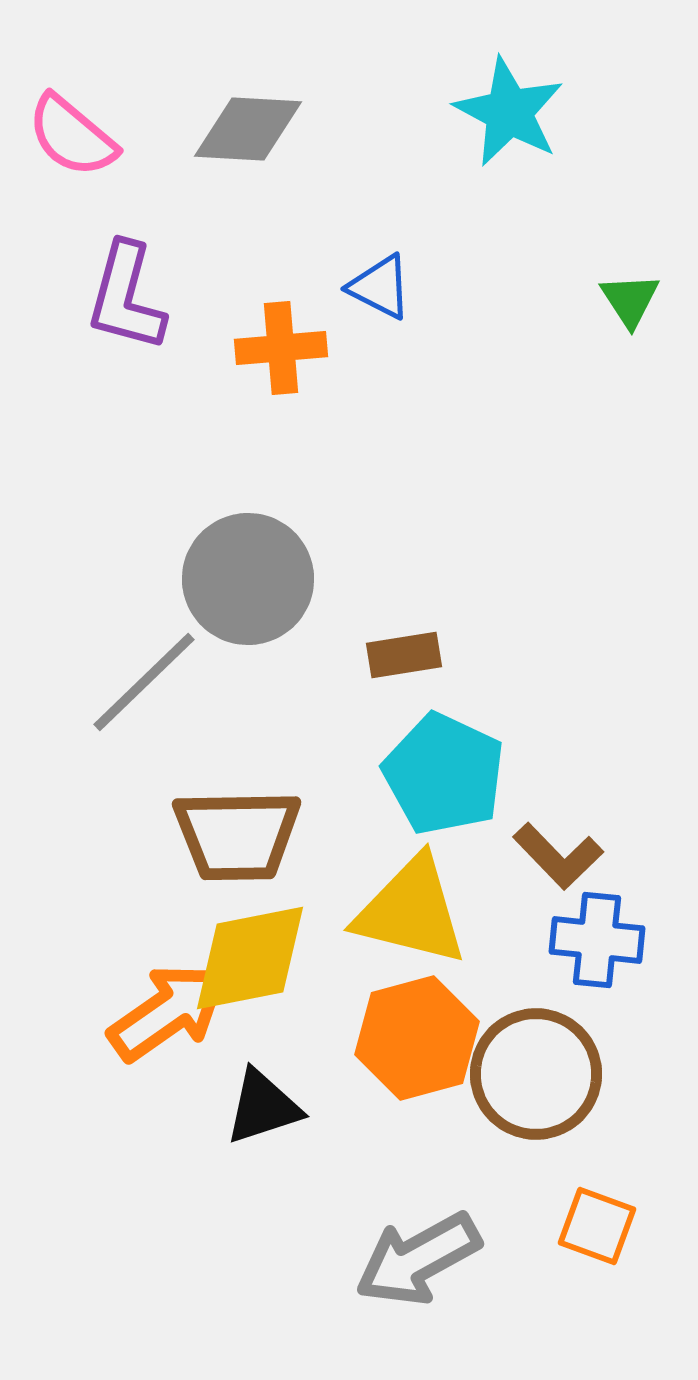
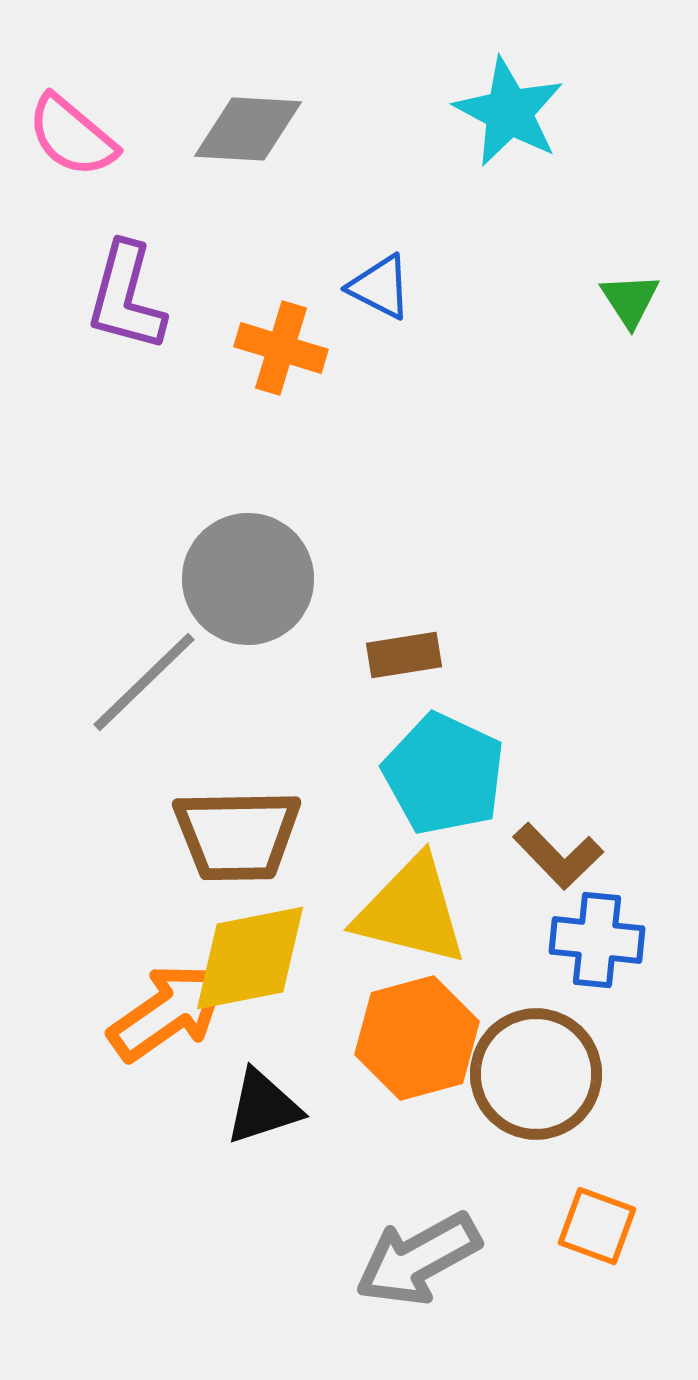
orange cross: rotated 22 degrees clockwise
